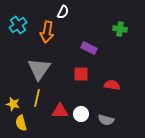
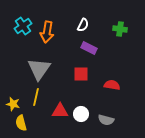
white semicircle: moved 20 px right, 13 px down
cyan cross: moved 5 px right, 1 px down
yellow line: moved 1 px left, 1 px up
